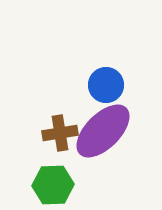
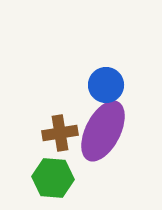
purple ellipse: rotated 18 degrees counterclockwise
green hexagon: moved 7 px up; rotated 6 degrees clockwise
